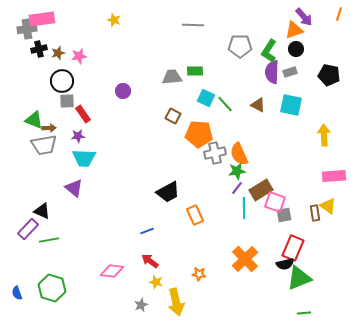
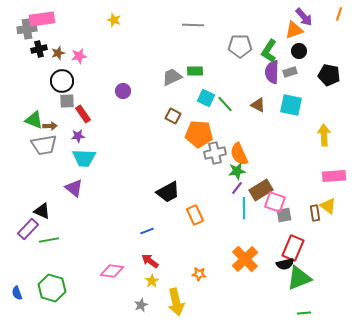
black circle at (296, 49): moved 3 px right, 2 px down
gray trapezoid at (172, 77): rotated 20 degrees counterclockwise
brown arrow at (49, 128): moved 1 px right, 2 px up
yellow star at (156, 282): moved 4 px left, 1 px up; rotated 24 degrees clockwise
